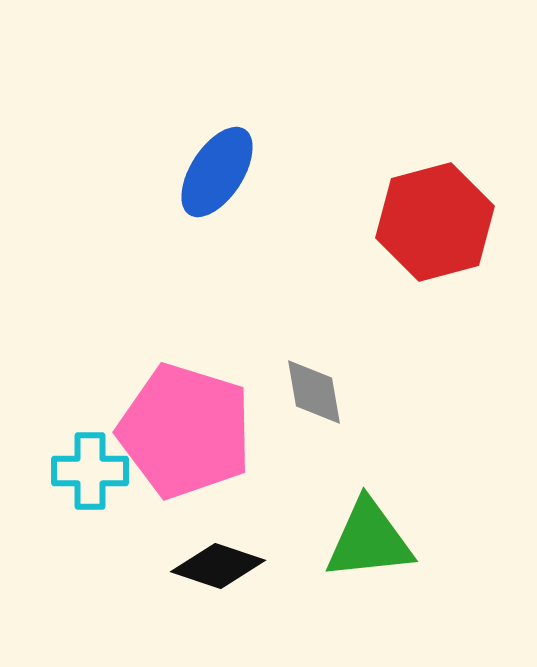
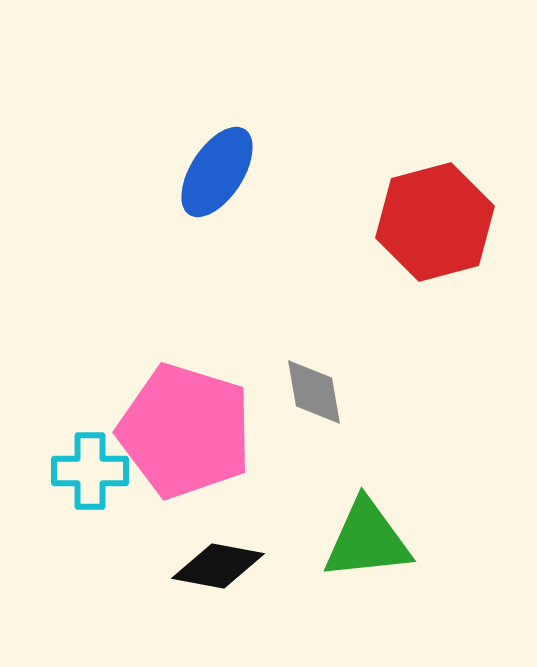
green triangle: moved 2 px left
black diamond: rotated 8 degrees counterclockwise
